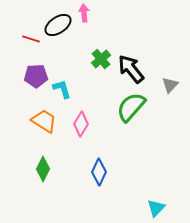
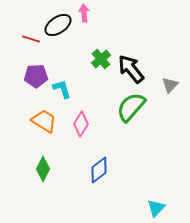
blue diamond: moved 2 px up; rotated 28 degrees clockwise
